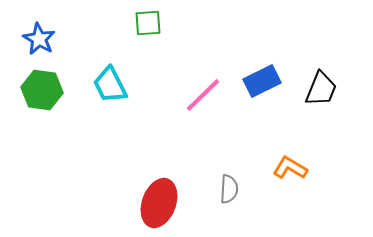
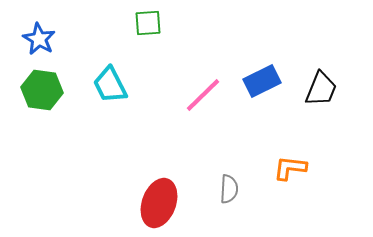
orange L-shape: rotated 24 degrees counterclockwise
